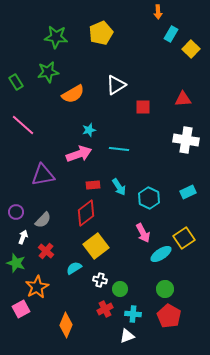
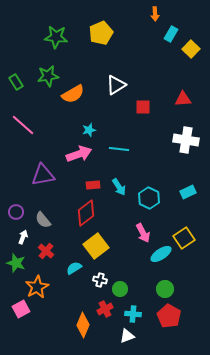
orange arrow at (158, 12): moved 3 px left, 2 px down
green star at (48, 72): moved 4 px down
gray semicircle at (43, 220): rotated 96 degrees clockwise
orange diamond at (66, 325): moved 17 px right
